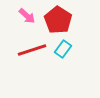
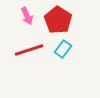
pink arrow: rotated 24 degrees clockwise
red line: moved 3 px left
